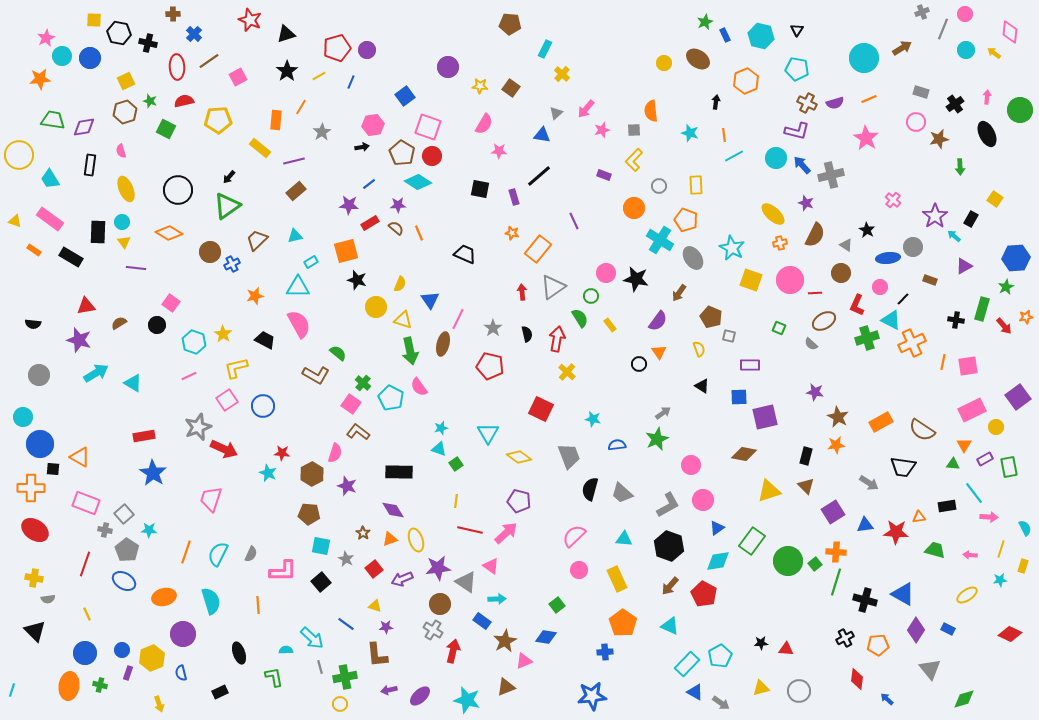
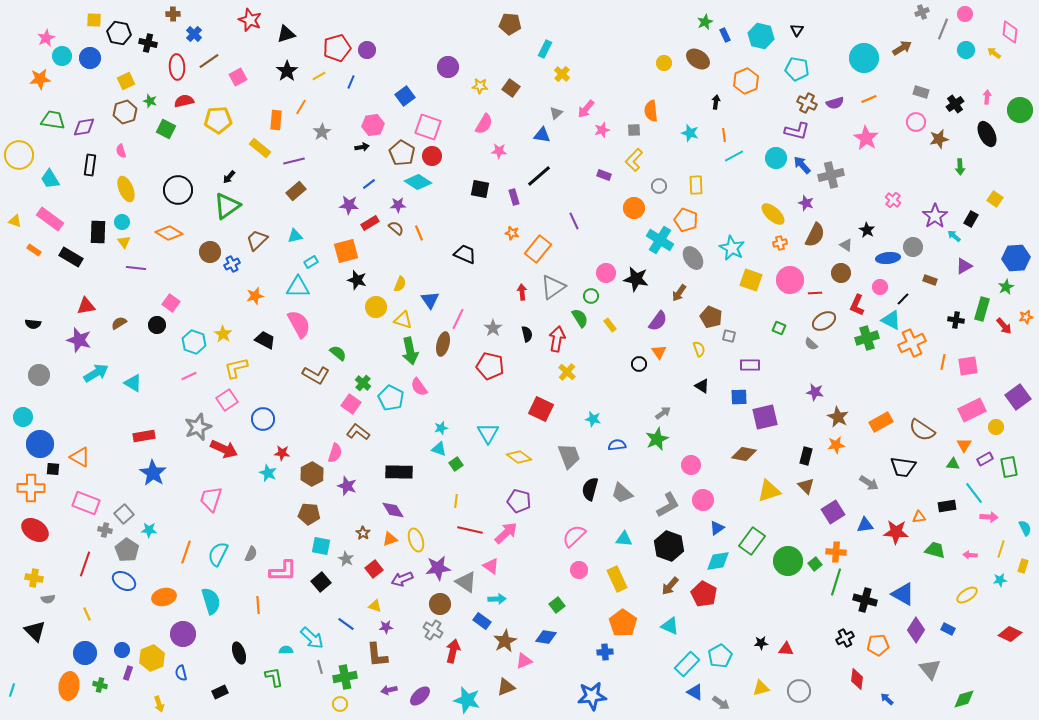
blue circle at (263, 406): moved 13 px down
